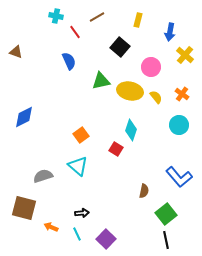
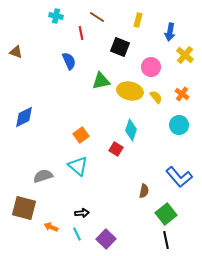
brown line: rotated 63 degrees clockwise
red line: moved 6 px right, 1 px down; rotated 24 degrees clockwise
black square: rotated 18 degrees counterclockwise
